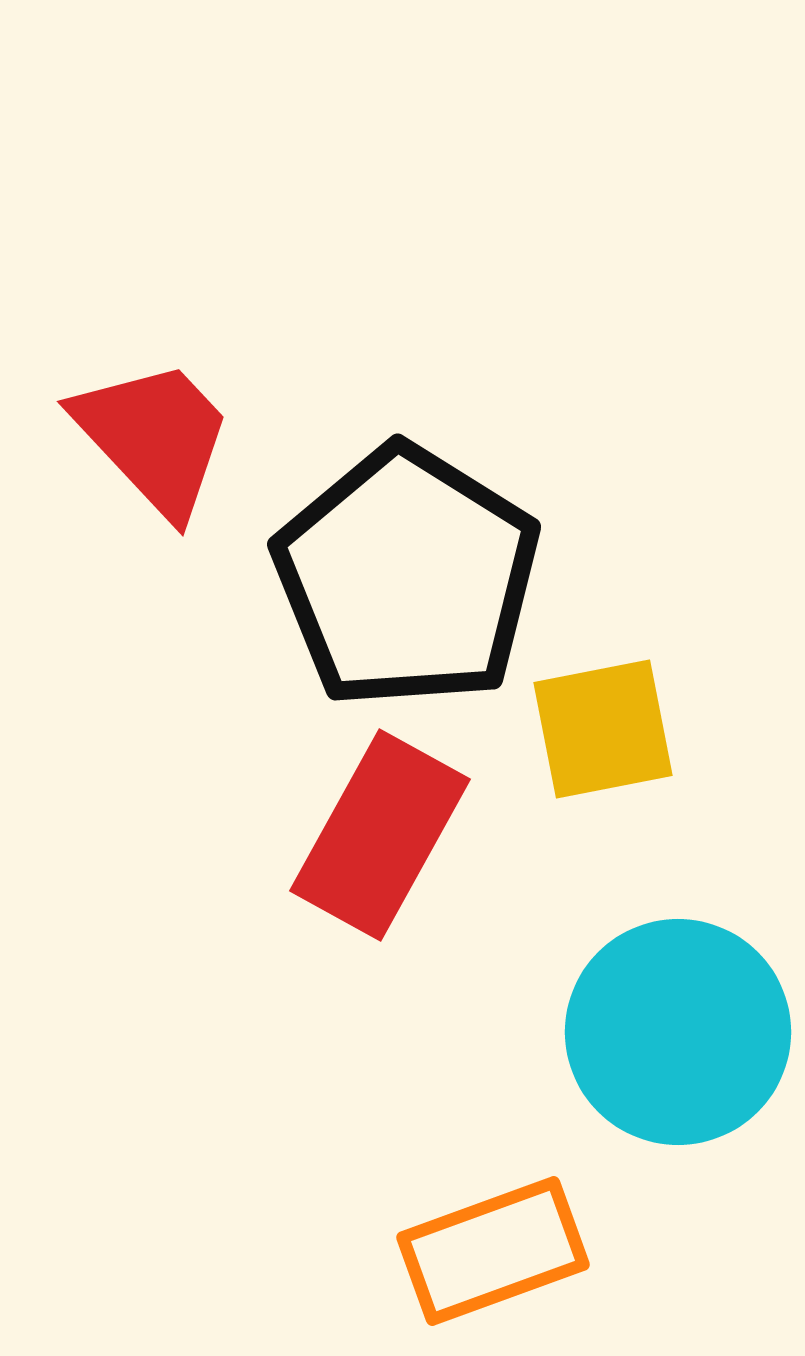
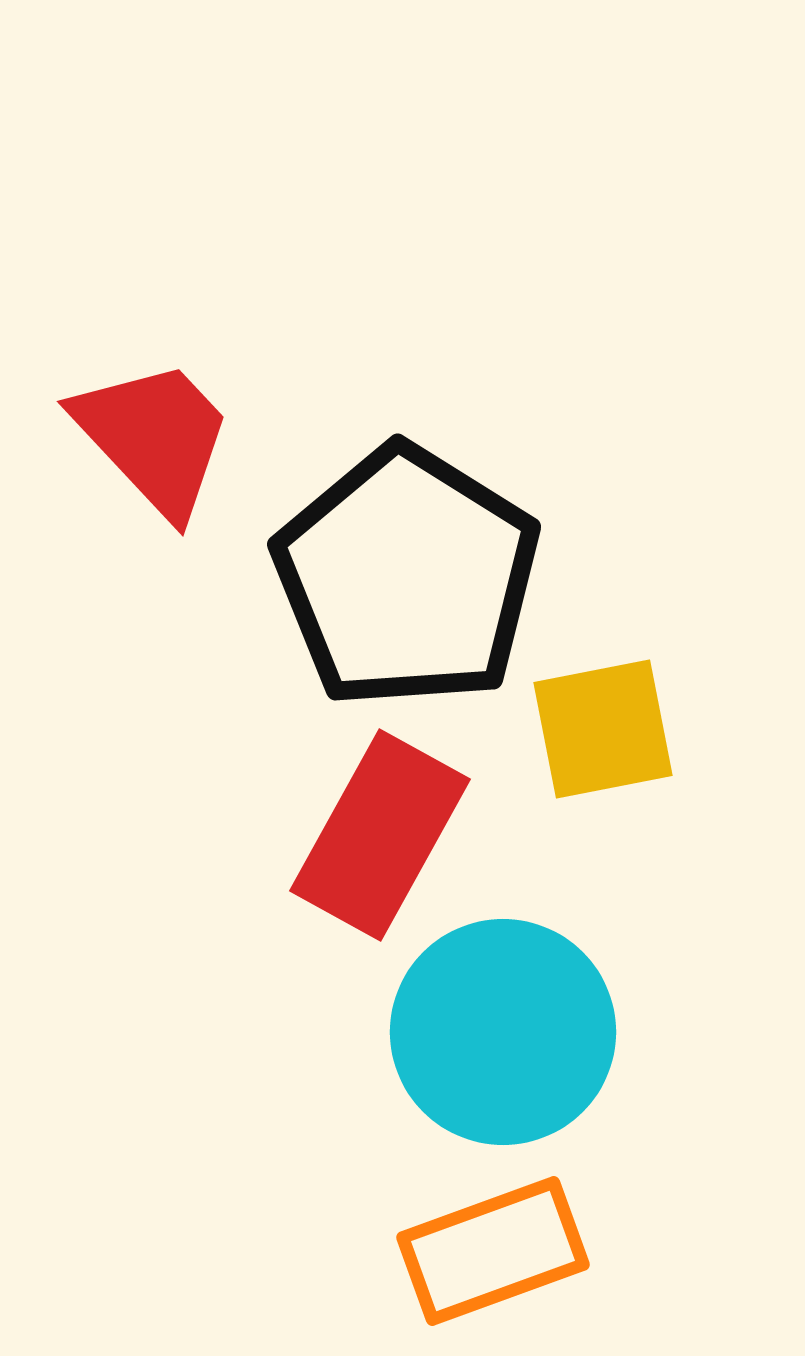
cyan circle: moved 175 px left
